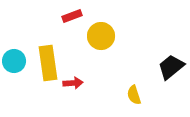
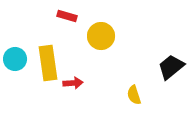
red rectangle: moved 5 px left; rotated 36 degrees clockwise
cyan circle: moved 1 px right, 2 px up
